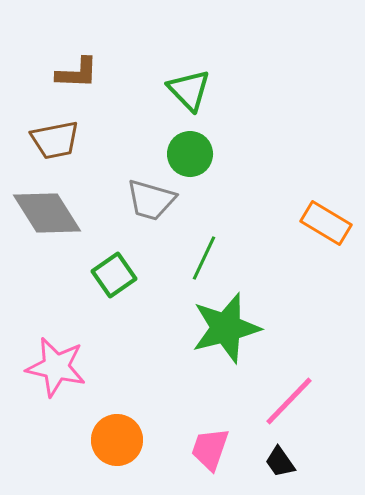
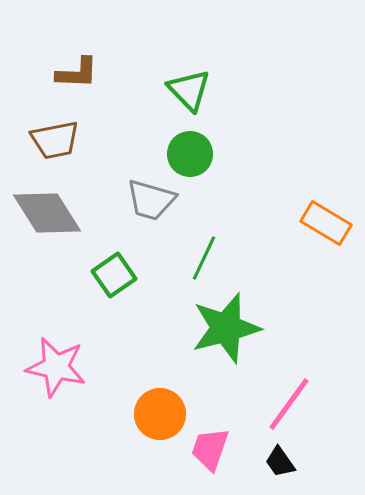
pink line: moved 3 px down; rotated 8 degrees counterclockwise
orange circle: moved 43 px right, 26 px up
